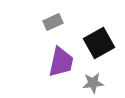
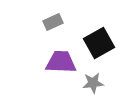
purple trapezoid: rotated 100 degrees counterclockwise
